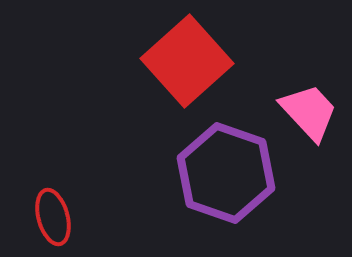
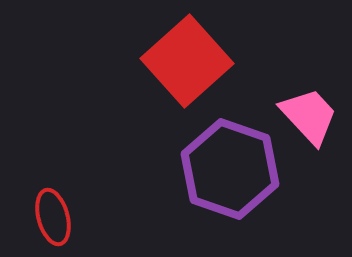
pink trapezoid: moved 4 px down
purple hexagon: moved 4 px right, 4 px up
